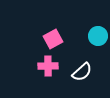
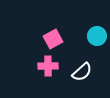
cyan circle: moved 1 px left
